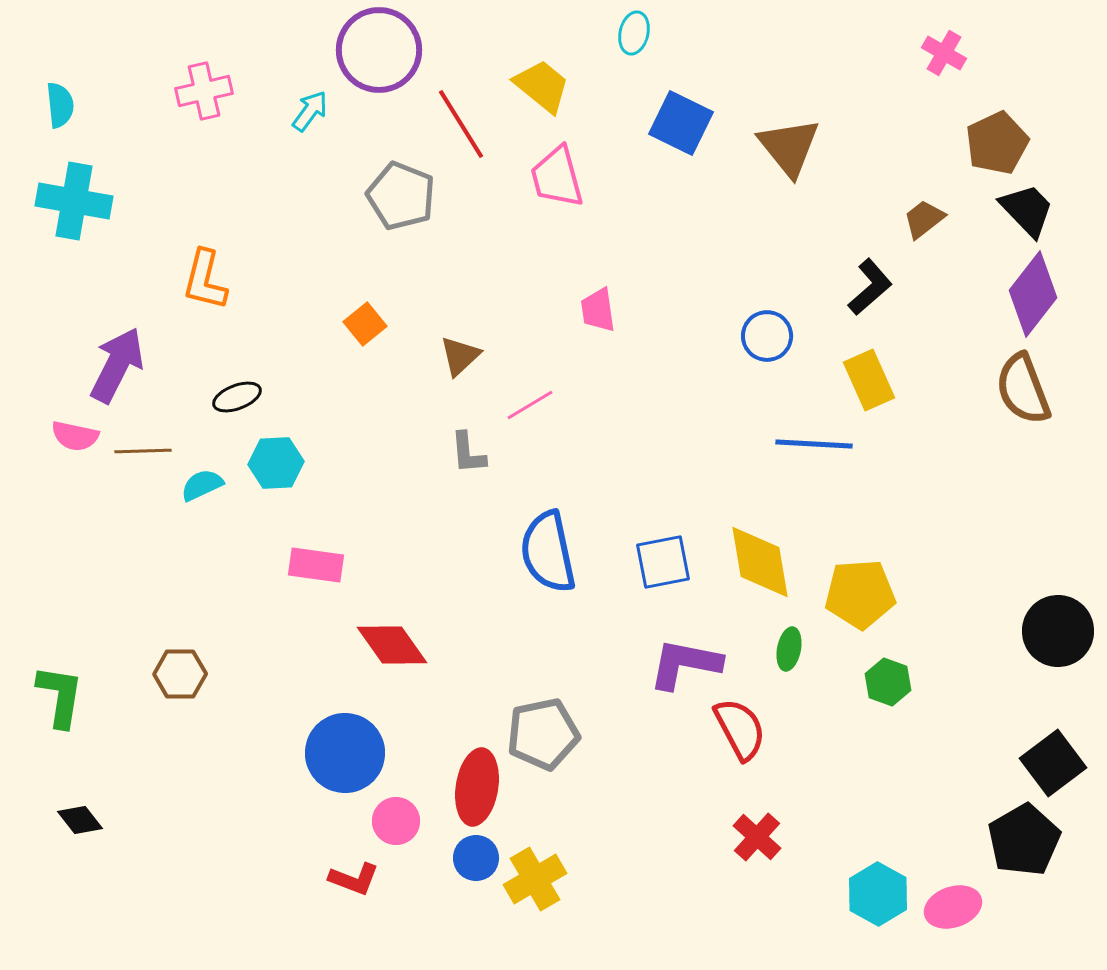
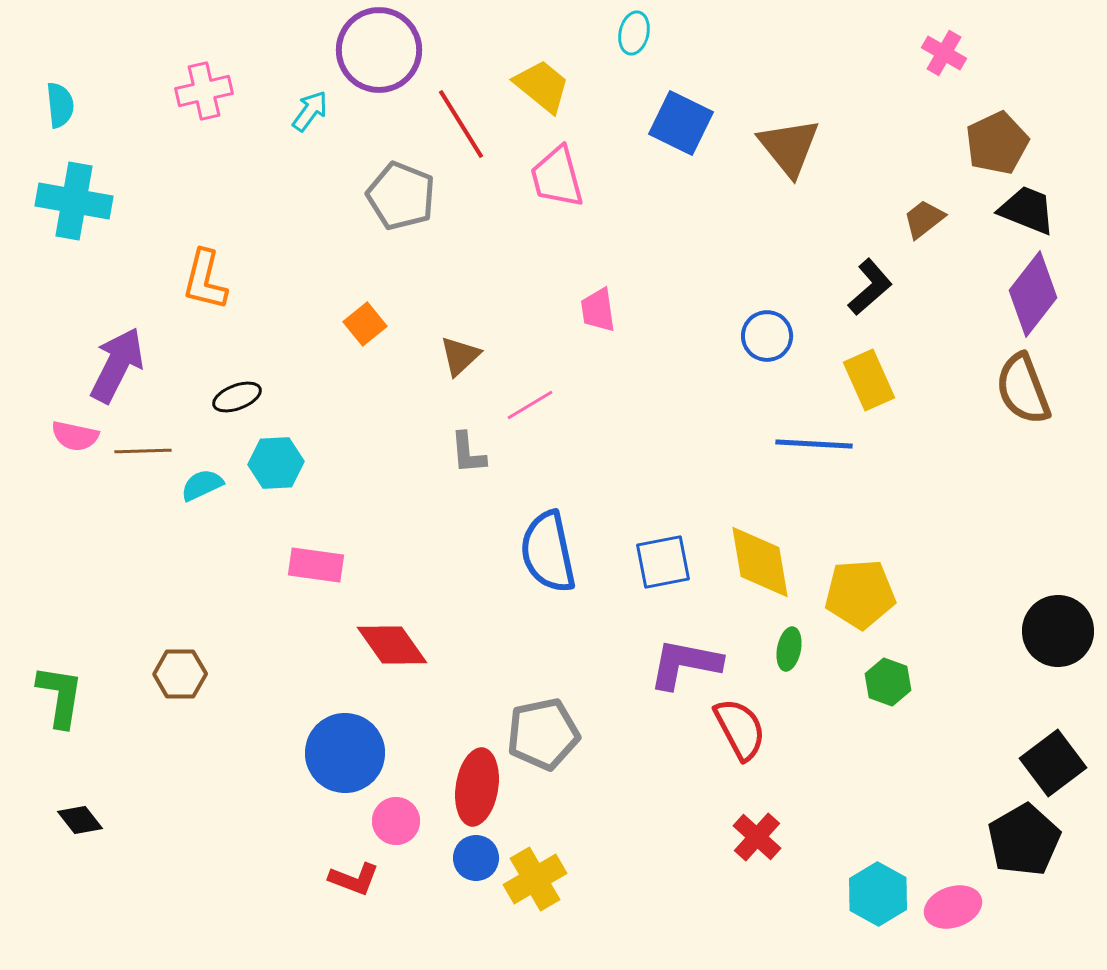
black trapezoid at (1027, 210): rotated 24 degrees counterclockwise
